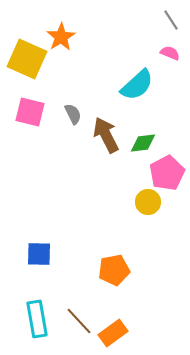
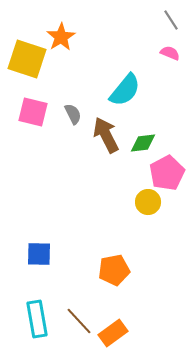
yellow square: rotated 6 degrees counterclockwise
cyan semicircle: moved 12 px left, 5 px down; rotated 9 degrees counterclockwise
pink square: moved 3 px right
